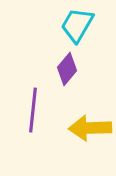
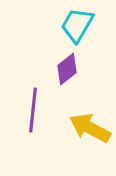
purple diamond: rotated 12 degrees clockwise
yellow arrow: rotated 30 degrees clockwise
